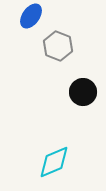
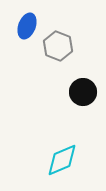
blue ellipse: moved 4 px left, 10 px down; rotated 15 degrees counterclockwise
cyan diamond: moved 8 px right, 2 px up
